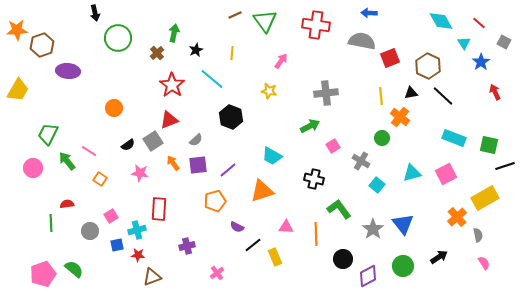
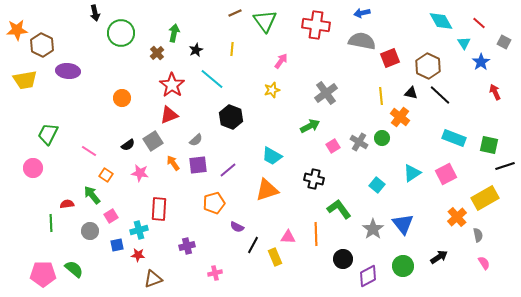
blue arrow at (369, 13): moved 7 px left; rotated 14 degrees counterclockwise
brown line at (235, 15): moved 2 px up
green circle at (118, 38): moved 3 px right, 5 px up
brown hexagon at (42, 45): rotated 15 degrees counterclockwise
yellow line at (232, 53): moved 4 px up
yellow trapezoid at (18, 90): moved 7 px right, 10 px up; rotated 50 degrees clockwise
yellow star at (269, 91): moved 3 px right, 1 px up; rotated 28 degrees counterclockwise
gray cross at (326, 93): rotated 30 degrees counterclockwise
black triangle at (411, 93): rotated 24 degrees clockwise
black line at (443, 96): moved 3 px left, 1 px up
orange circle at (114, 108): moved 8 px right, 10 px up
red triangle at (169, 120): moved 5 px up
green arrow at (67, 161): moved 25 px right, 34 px down
gray cross at (361, 161): moved 2 px left, 19 px up
cyan triangle at (412, 173): rotated 18 degrees counterclockwise
orange square at (100, 179): moved 6 px right, 4 px up
orange triangle at (262, 191): moved 5 px right, 1 px up
orange pentagon at (215, 201): moved 1 px left, 2 px down
pink triangle at (286, 227): moved 2 px right, 10 px down
cyan cross at (137, 230): moved 2 px right
black line at (253, 245): rotated 24 degrees counterclockwise
pink cross at (217, 273): moved 2 px left; rotated 24 degrees clockwise
pink pentagon at (43, 274): rotated 20 degrees clockwise
brown triangle at (152, 277): moved 1 px right, 2 px down
